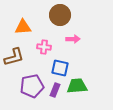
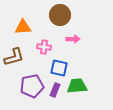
blue square: moved 1 px left
